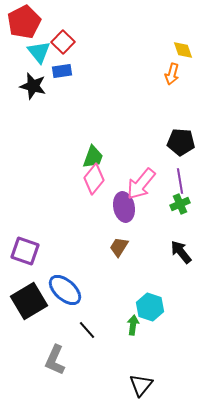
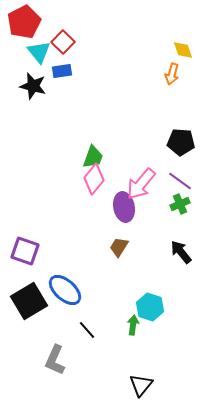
purple line: rotated 45 degrees counterclockwise
